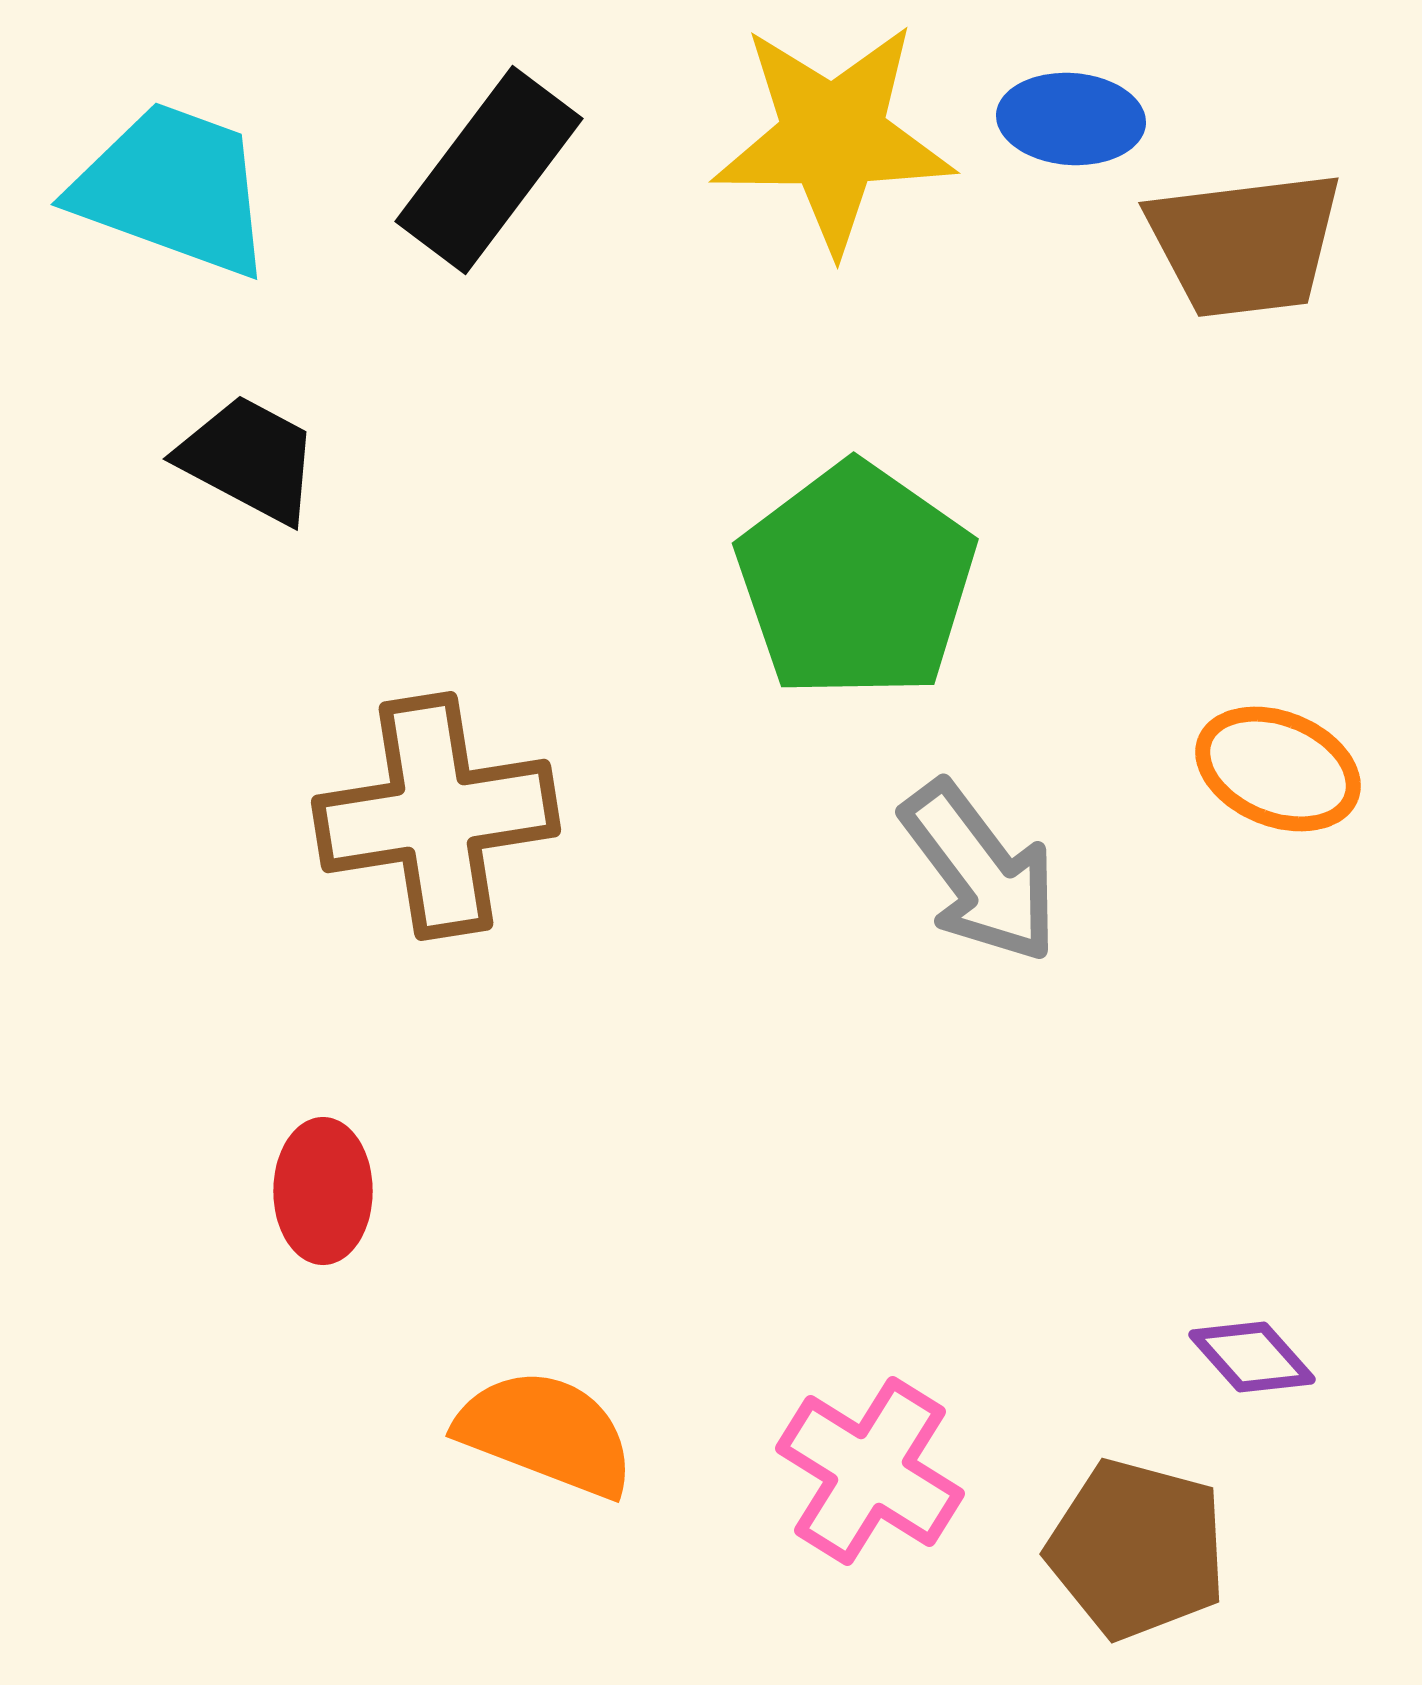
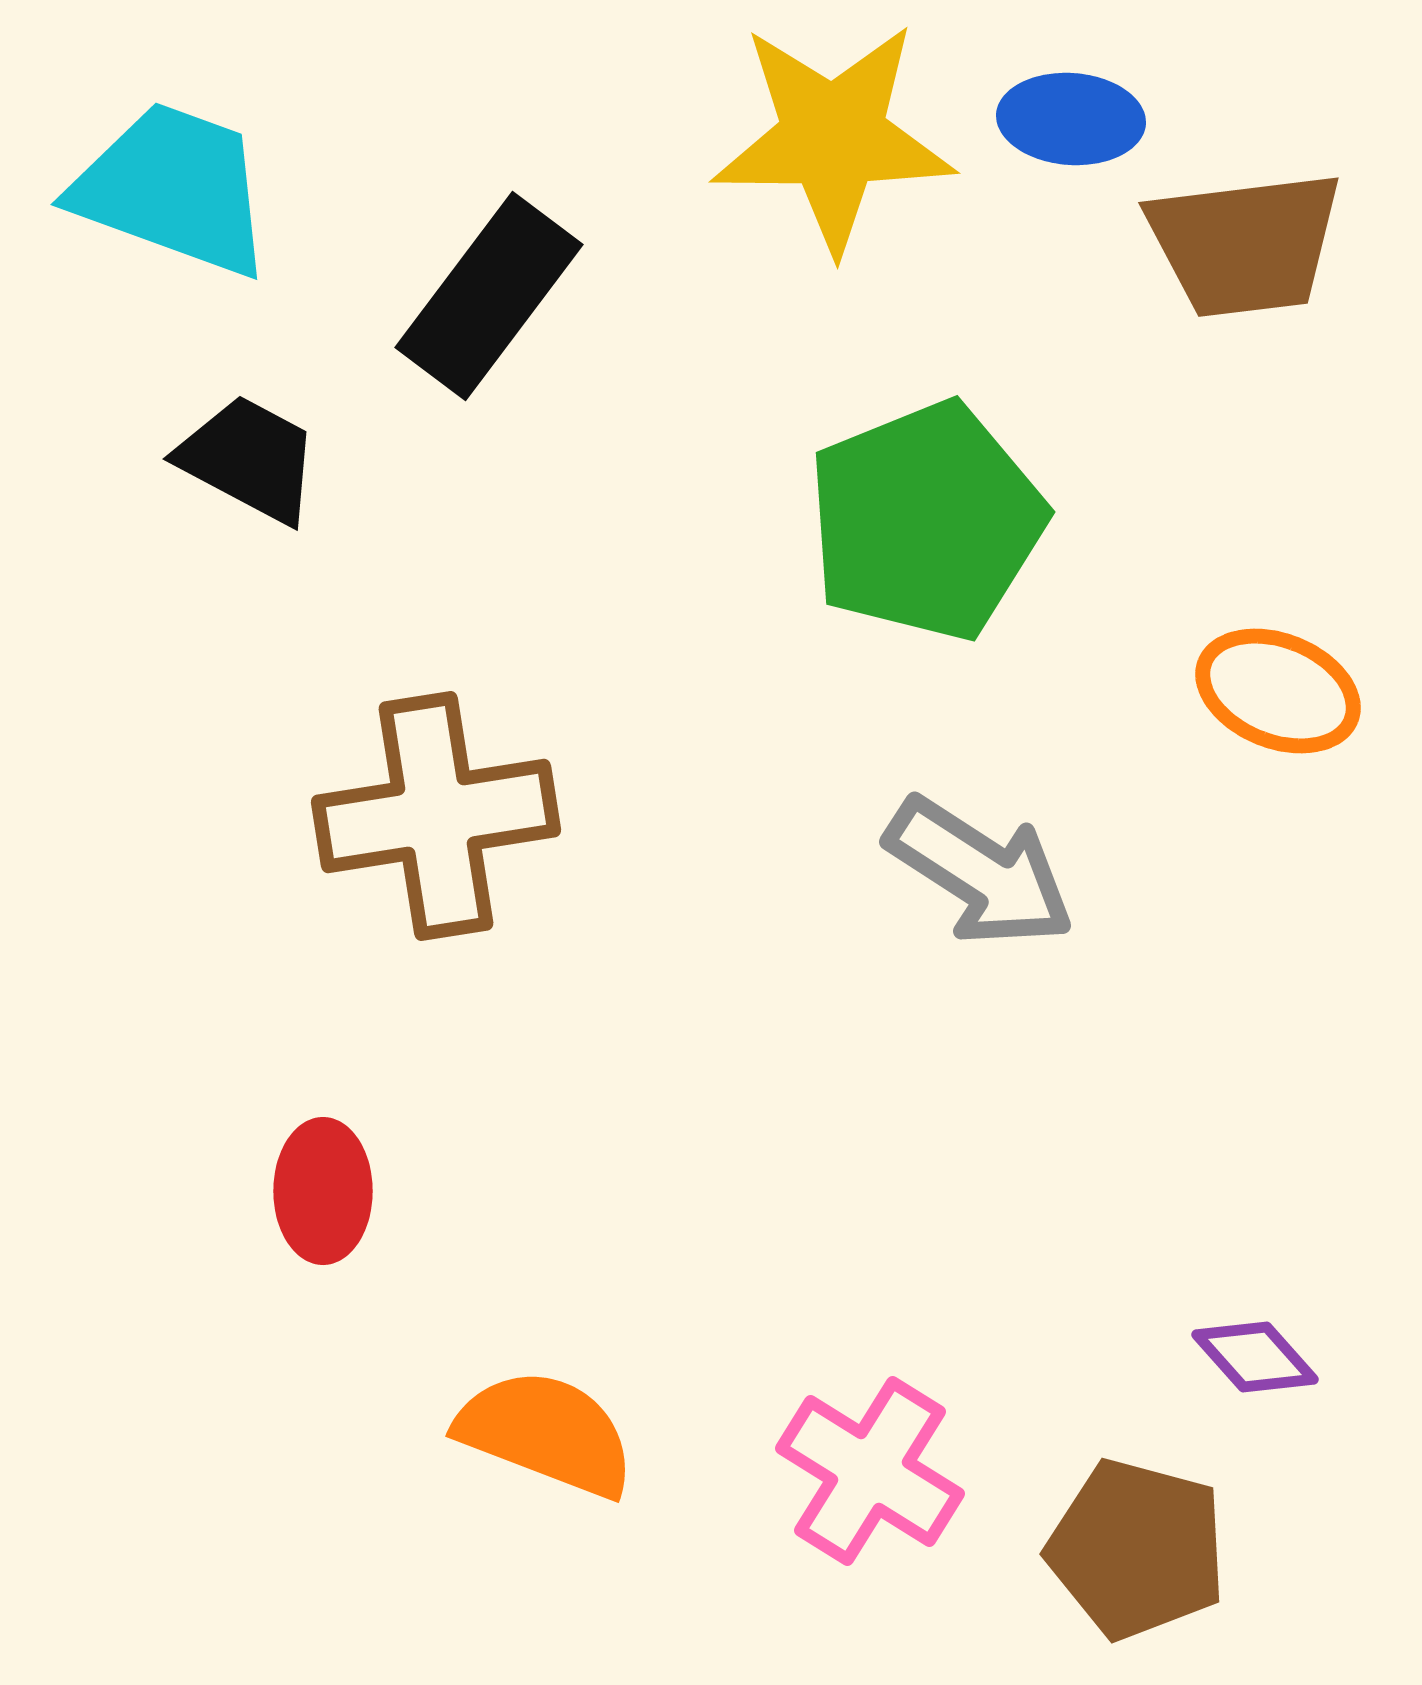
black rectangle: moved 126 px down
green pentagon: moved 70 px right, 60 px up; rotated 15 degrees clockwise
orange ellipse: moved 78 px up
gray arrow: rotated 20 degrees counterclockwise
purple diamond: moved 3 px right
